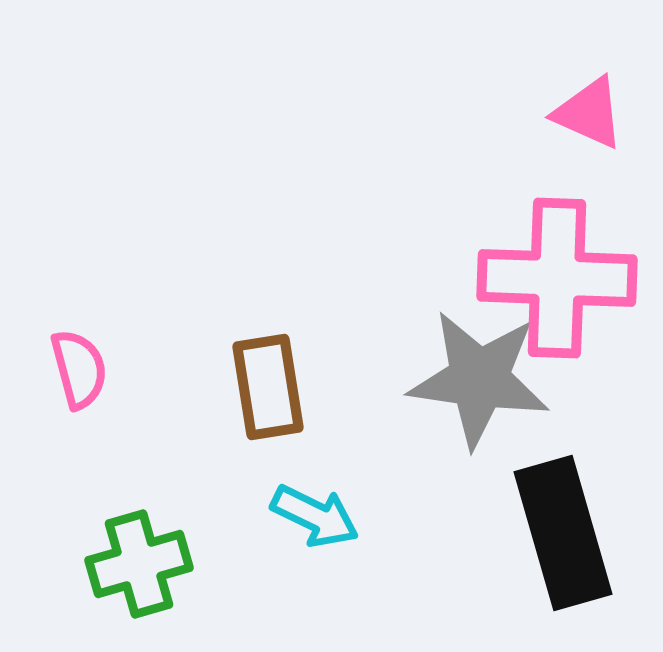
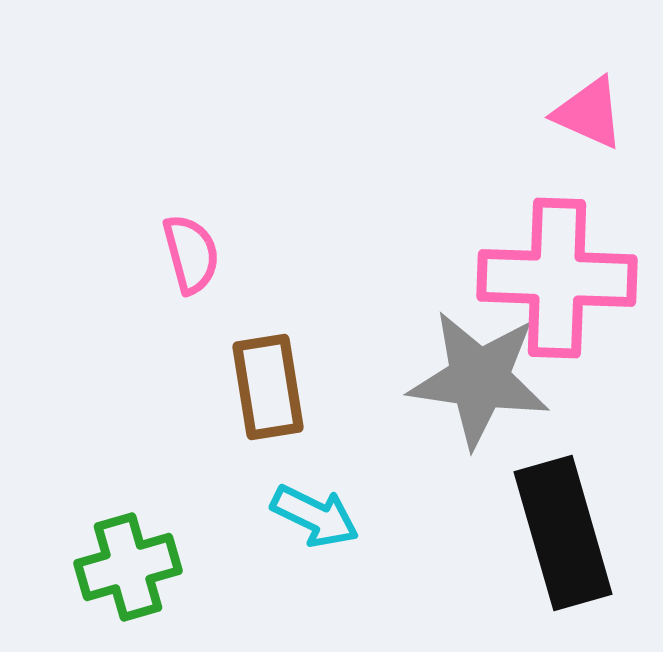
pink semicircle: moved 112 px right, 115 px up
green cross: moved 11 px left, 3 px down
